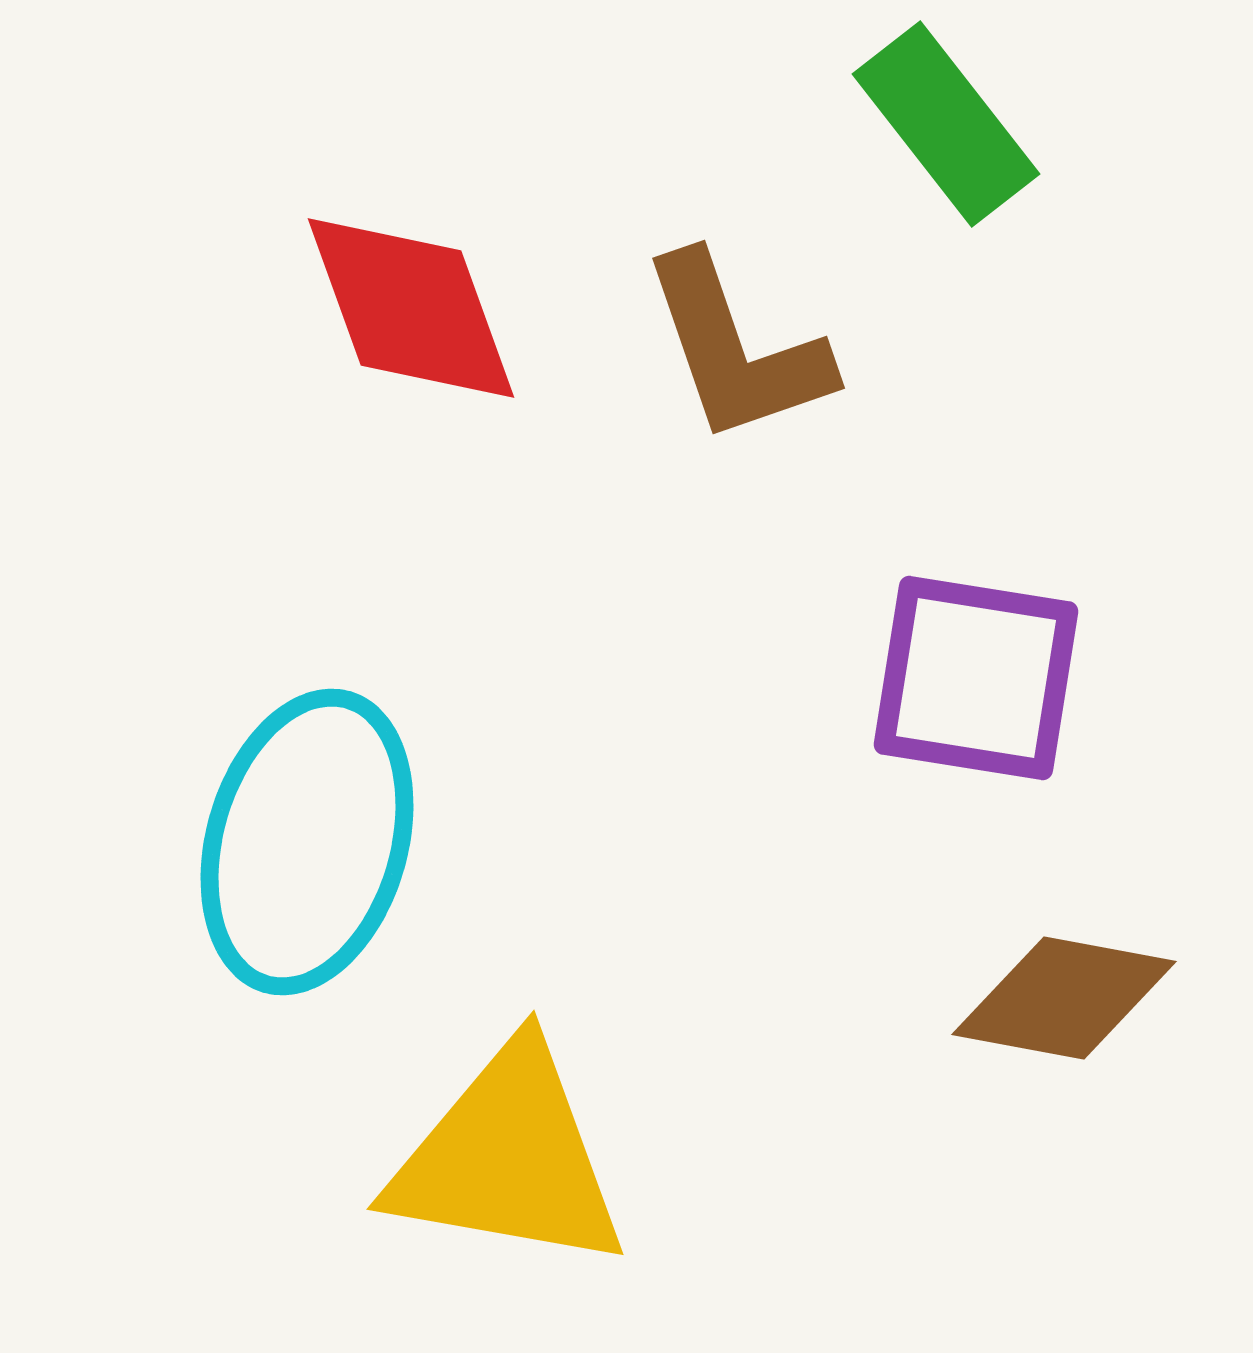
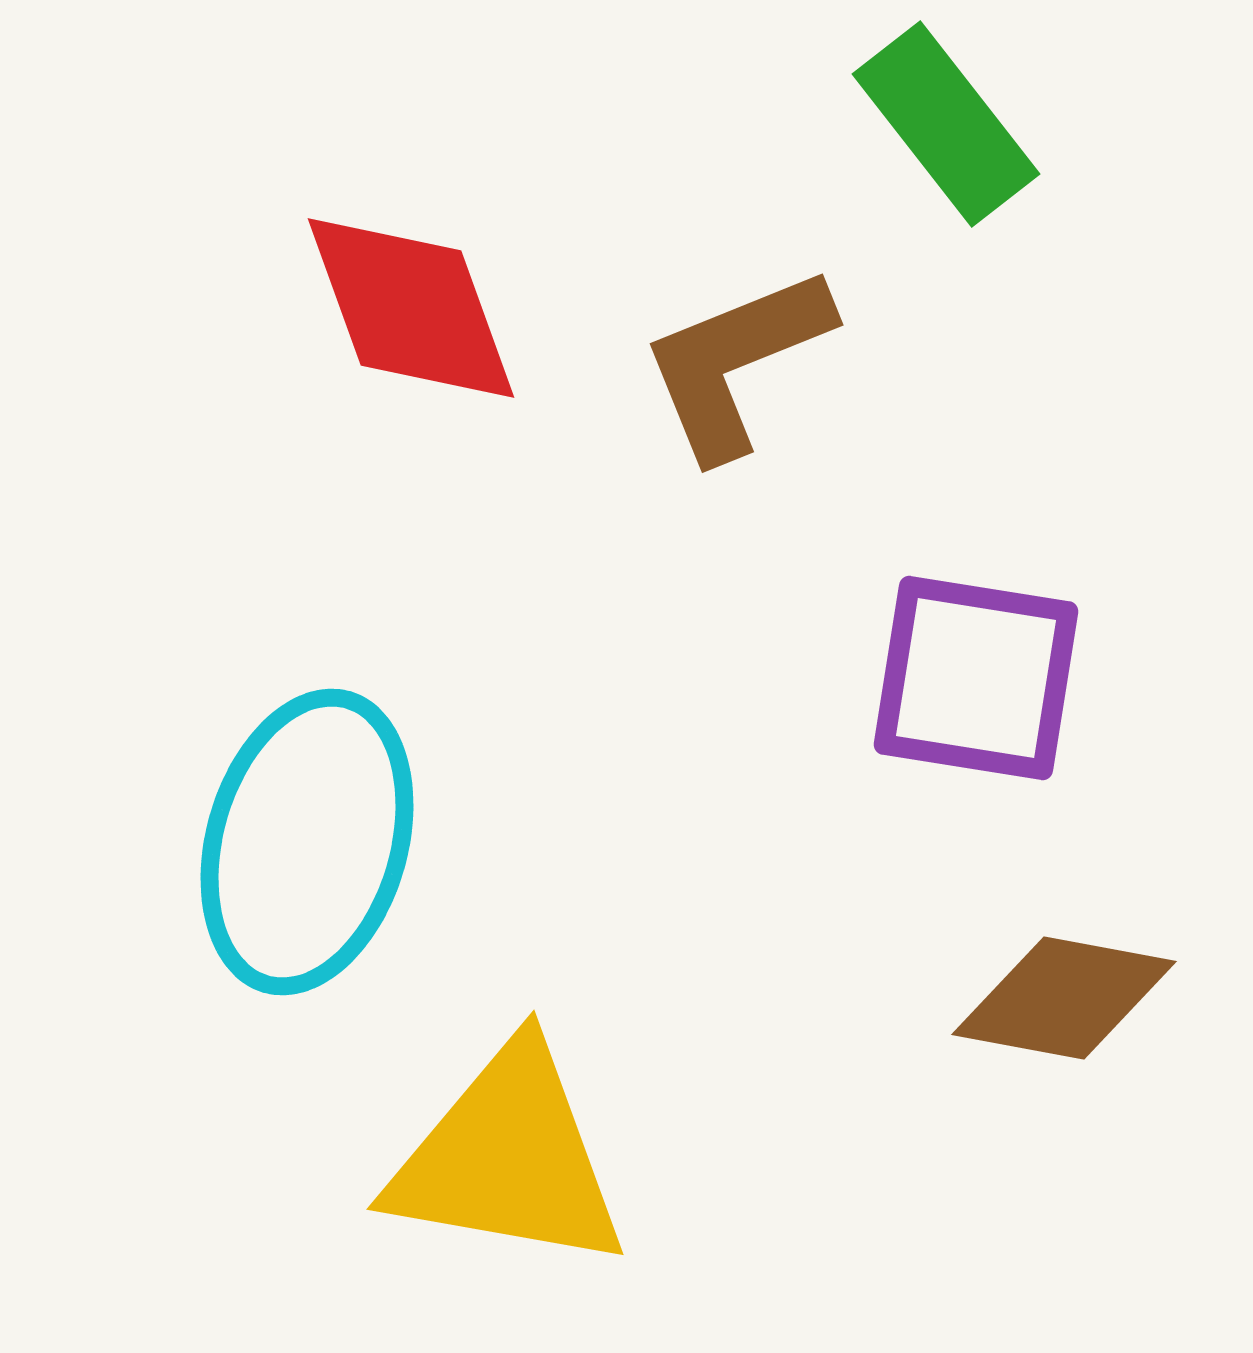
brown L-shape: moved 13 px down; rotated 87 degrees clockwise
